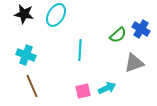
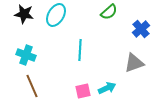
blue cross: rotated 18 degrees clockwise
green semicircle: moved 9 px left, 23 px up
